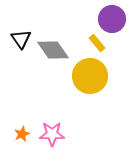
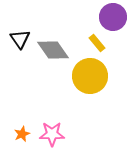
purple circle: moved 1 px right, 2 px up
black triangle: moved 1 px left
